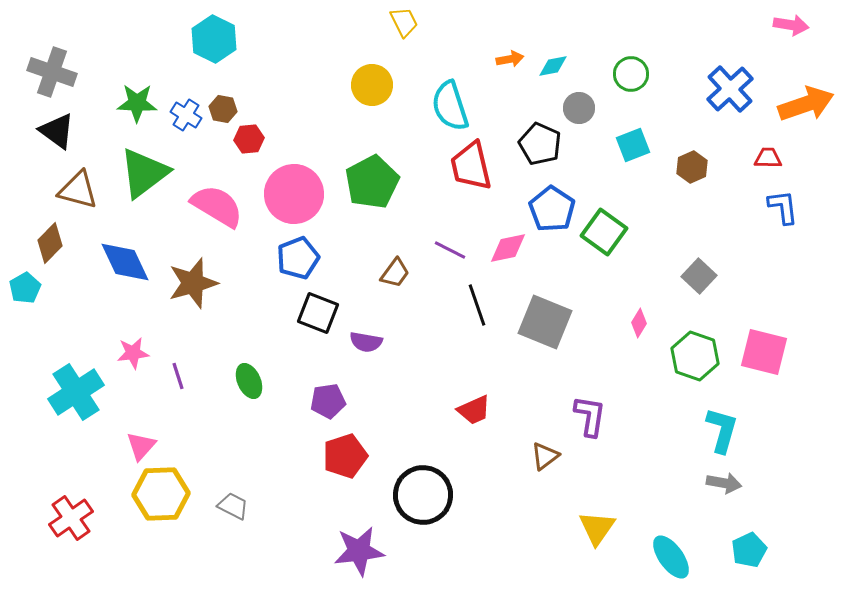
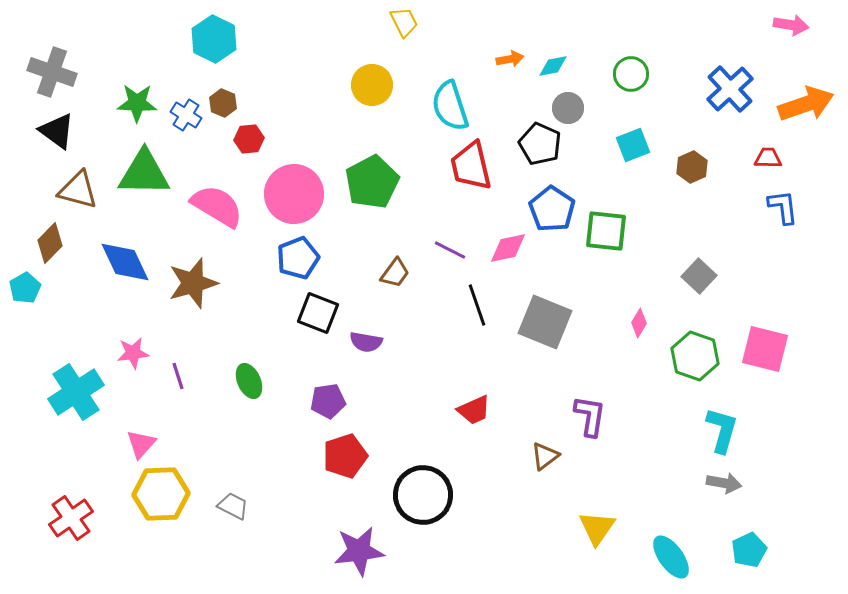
gray circle at (579, 108): moved 11 px left
brown hexagon at (223, 109): moved 6 px up; rotated 12 degrees clockwise
green triangle at (144, 173): rotated 38 degrees clockwise
green square at (604, 232): moved 2 px right, 1 px up; rotated 30 degrees counterclockwise
pink square at (764, 352): moved 1 px right, 3 px up
pink triangle at (141, 446): moved 2 px up
